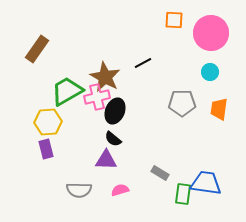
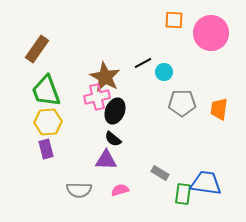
cyan circle: moved 46 px left
green trapezoid: moved 21 px left; rotated 80 degrees counterclockwise
